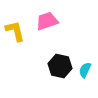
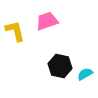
cyan semicircle: moved 4 px down; rotated 35 degrees clockwise
